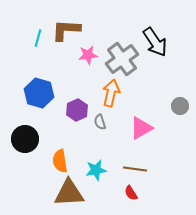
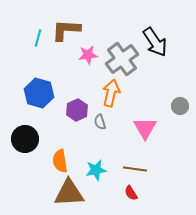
pink triangle: moved 4 px right; rotated 30 degrees counterclockwise
